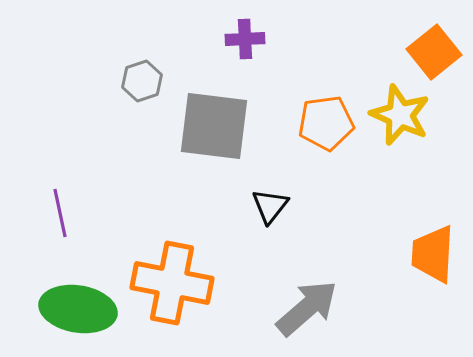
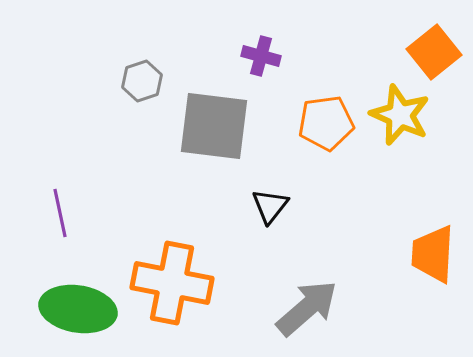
purple cross: moved 16 px right, 17 px down; rotated 18 degrees clockwise
